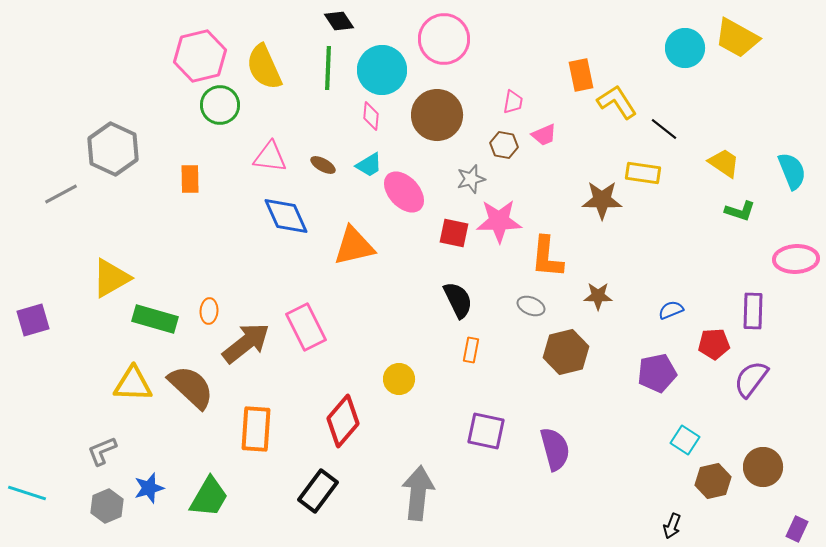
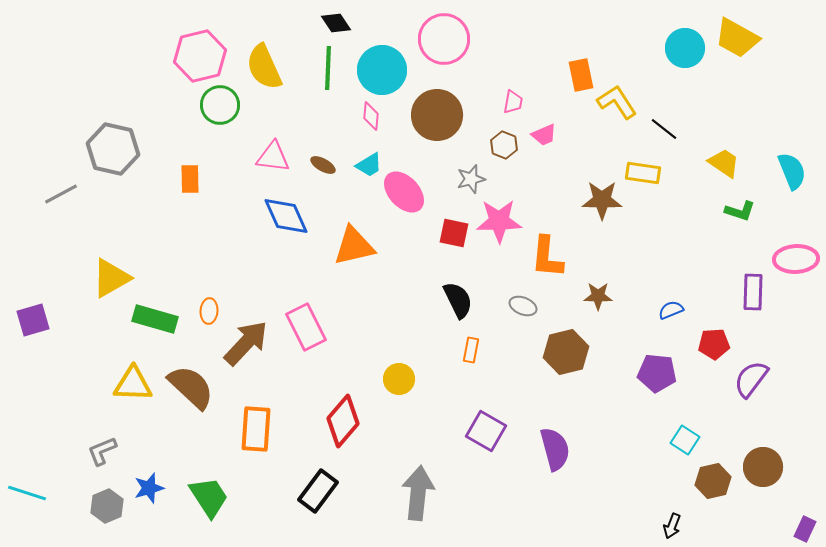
black diamond at (339, 21): moved 3 px left, 2 px down
brown hexagon at (504, 145): rotated 12 degrees clockwise
gray hexagon at (113, 149): rotated 12 degrees counterclockwise
pink triangle at (270, 157): moved 3 px right
gray ellipse at (531, 306): moved 8 px left
purple rectangle at (753, 311): moved 19 px up
brown arrow at (246, 343): rotated 9 degrees counterclockwise
purple pentagon at (657, 373): rotated 18 degrees clockwise
purple square at (486, 431): rotated 18 degrees clockwise
green trapezoid at (209, 497): rotated 63 degrees counterclockwise
purple rectangle at (797, 529): moved 8 px right
